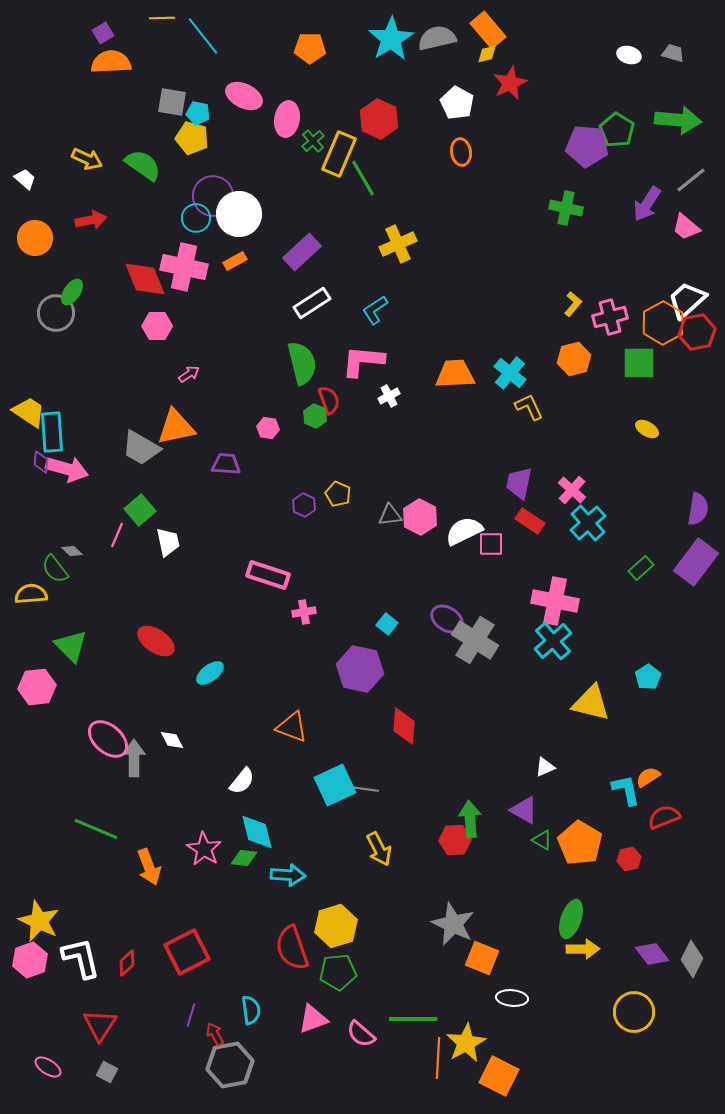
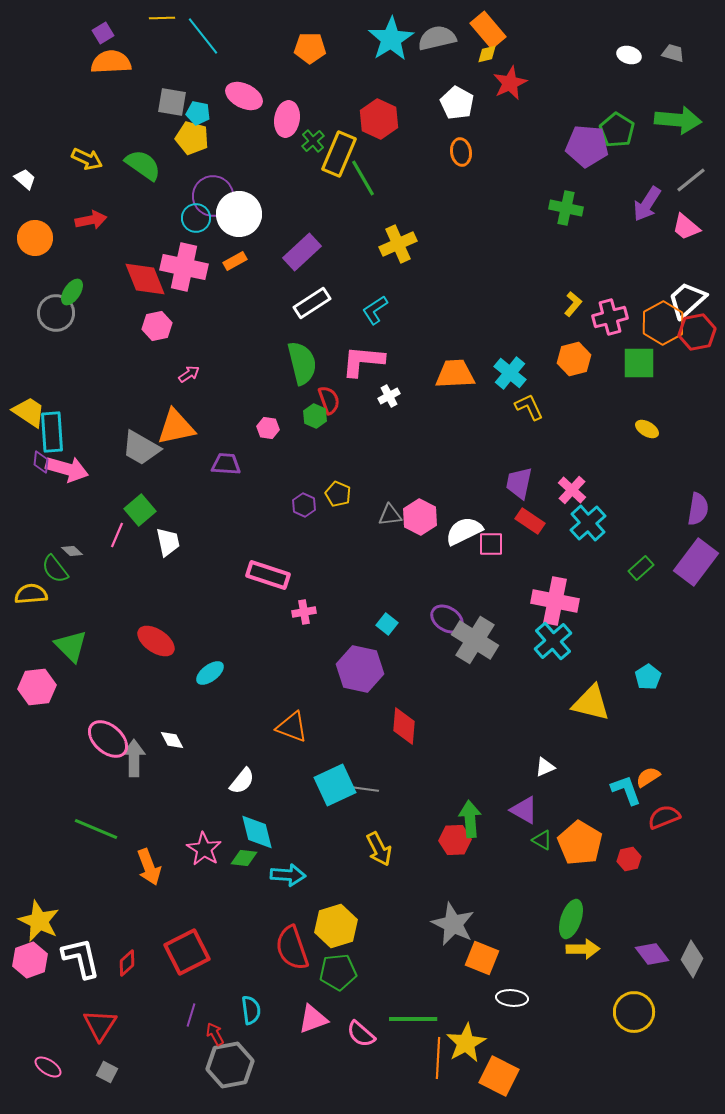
pink hexagon at (157, 326): rotated 12 degrees counterclockwise
cyan L-shape at (626, 790): rotated 8 degrees counterclockwise
